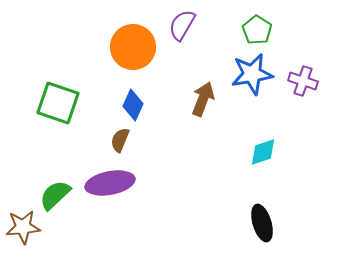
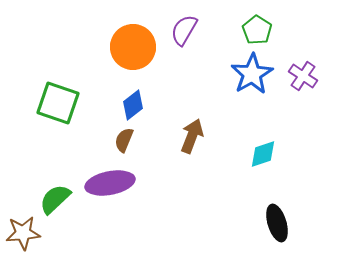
purple semicircle: moved 2 px right, 5 px down
blue star: rotated 21 degrees counterclockwise
purple cross: moved 5 px up; rotated 16 degrees clockwise
brown arrow: moved 11 px left, 37 px down
blue diamond: rotated 28 degrees clockwise
brown semicircle: moved 4 px right
cyan diamond: moved 2 px down
green semicircle: moved 4 px down
black ellipse: moved 15 px right
brown star: moved 6 px down
